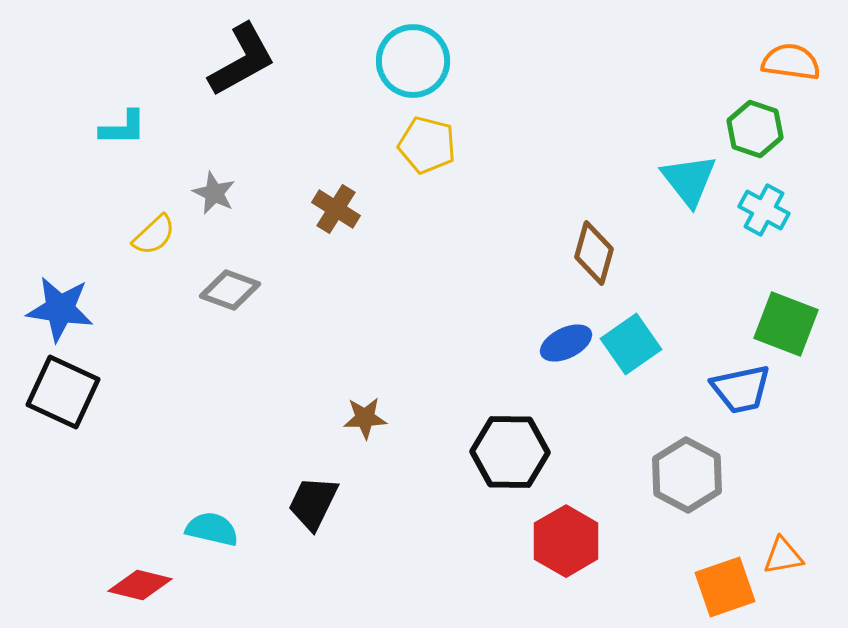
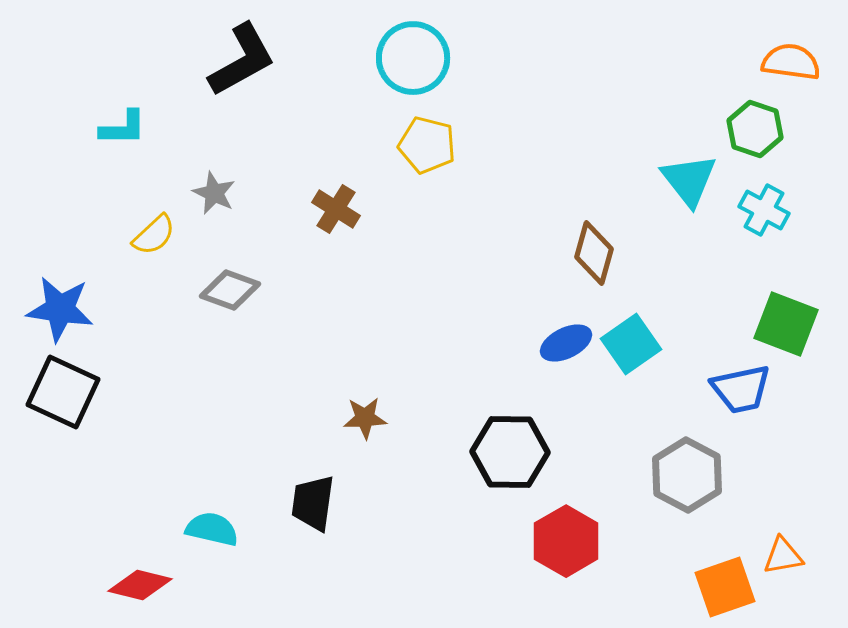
cyan circle: moved 3 px up
black trapezoid: rotated 18 degrees counterclockwise
